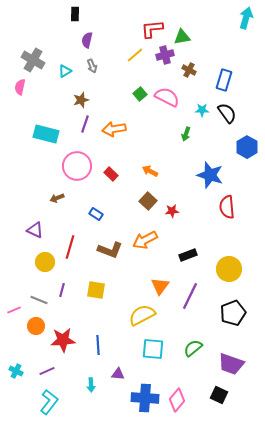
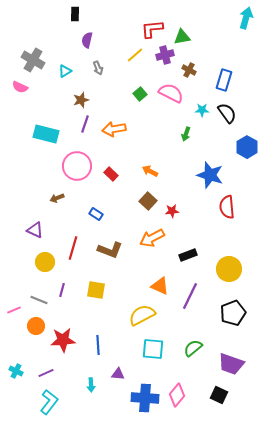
gray arrow at (92, 66): moved 6 px right, 2 px down
pink semicircle at (20, 87): rotated 77 degrees counterclockwise
pink semicircle at (167, 97): moved 4 px right, 4 px up
orange arrow at (145, 240): moved 7 px right, 2 px up
red line at (70, 247): moved 3 px right, 1 px down
orange triangle at (160, 286): rotated 42 degrees counterclockwise
purple line at (47, 371): moved 1 px left, 2 px down
pink diamond at (177, 400): moved 5 px up
